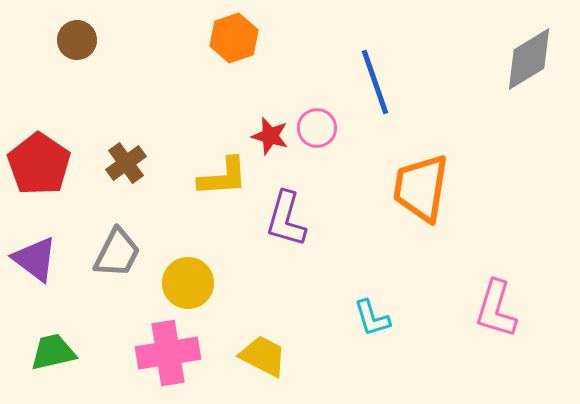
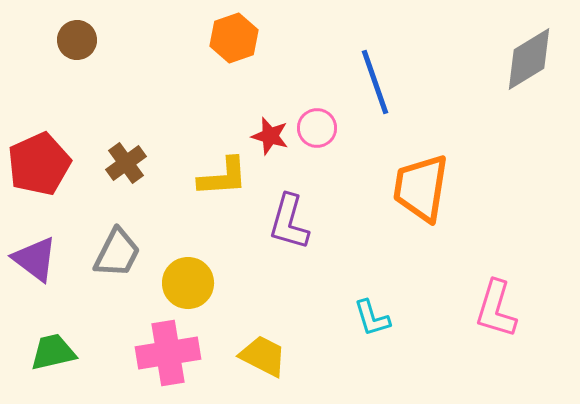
red pentagon: rotated 14 degrees clockwise
purple L-shape: moved 3 px right, 3 px down
